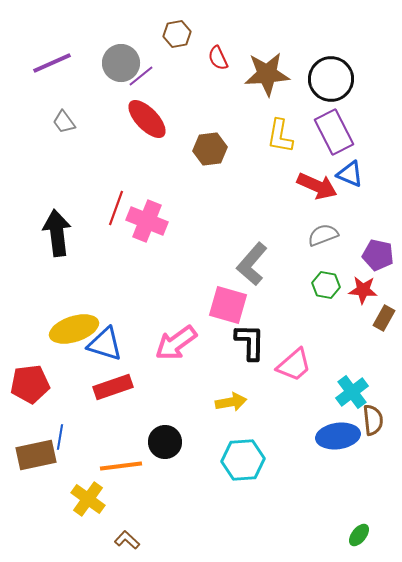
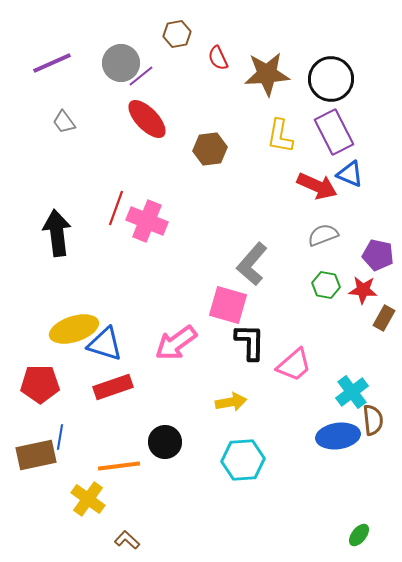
red pentagon at (30, 384): moved 10 px right; rotated 6 degrees clockwise
orange line at (121, 466): moved 2 px left
